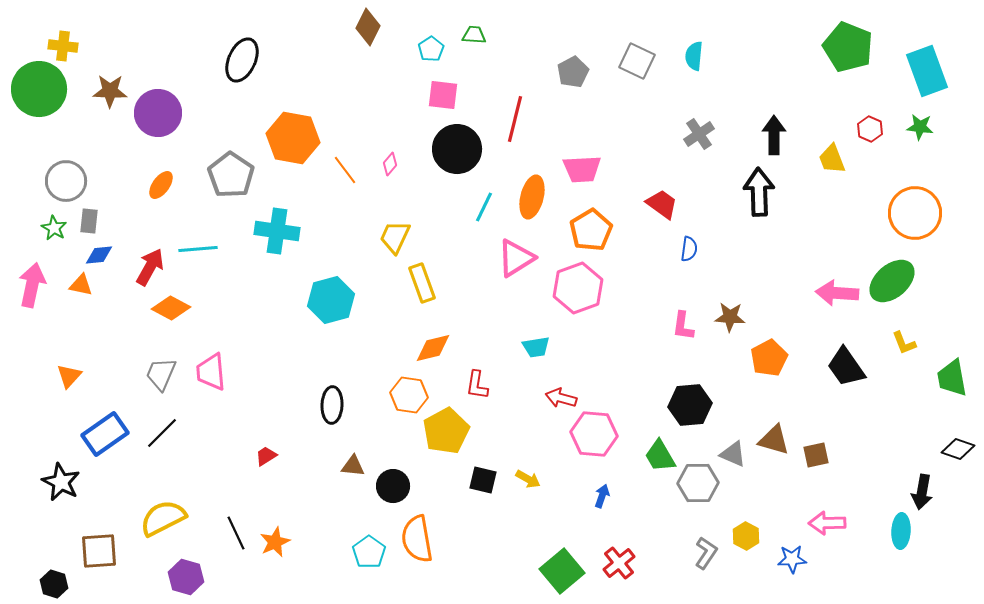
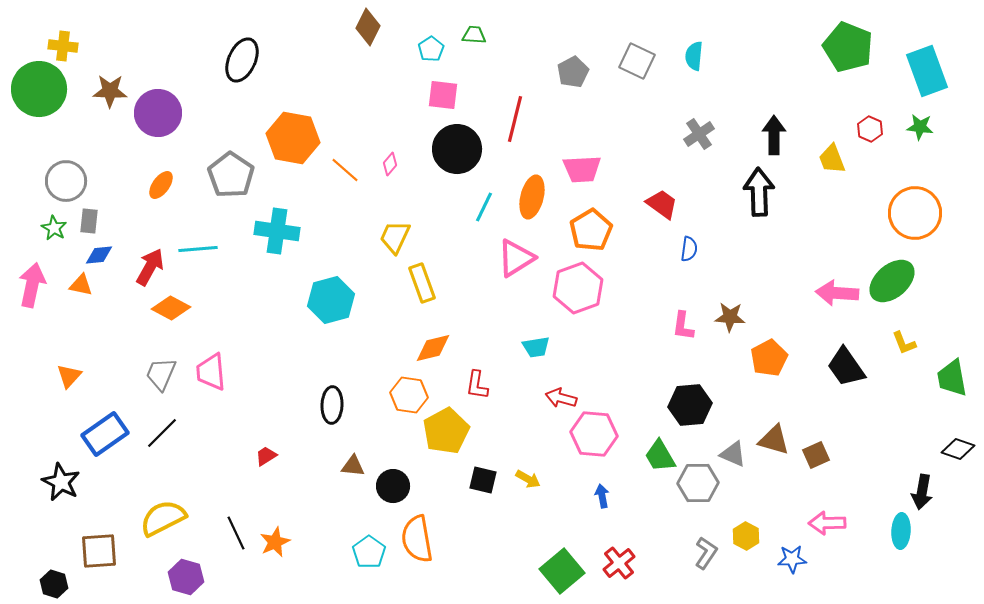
orange line at (345, 170): rotated 12 degrees counterclockwise
brown square at (816, 455): rotated 12 degrees counterclockwise
blue arrow at (602, 496): rotated 30 degrees counterclockwise
